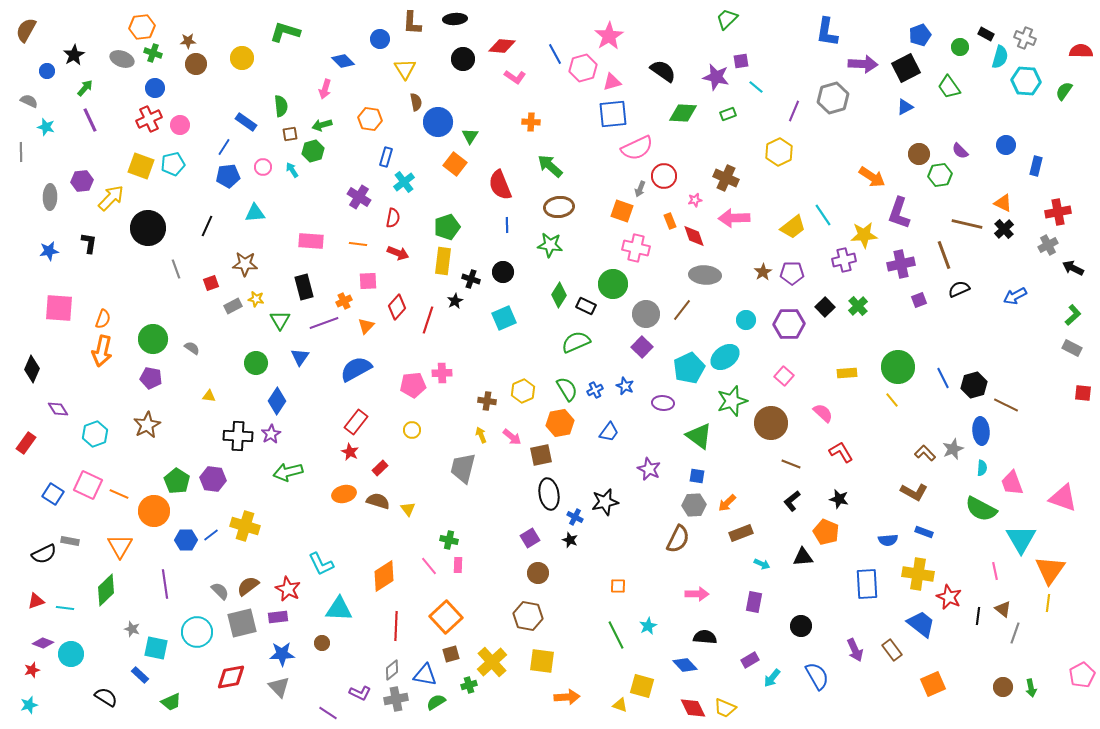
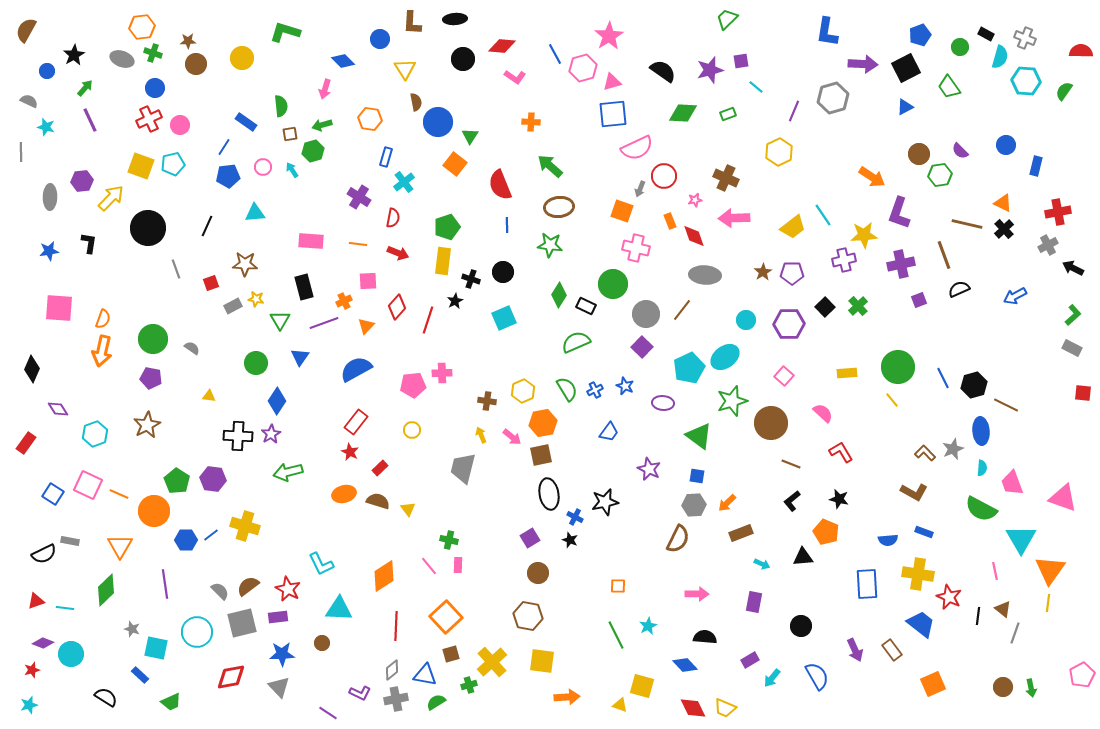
purple star at (716, 77): moved 6 px left, 7 px up; rotated 28 degrees counterclockwise
orange hexagon at (560, 423): moved 17 px left
